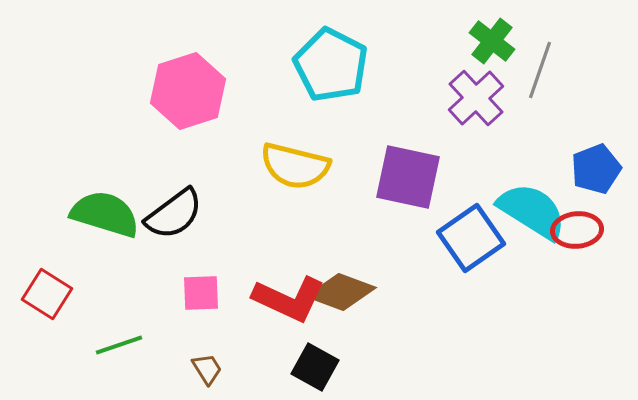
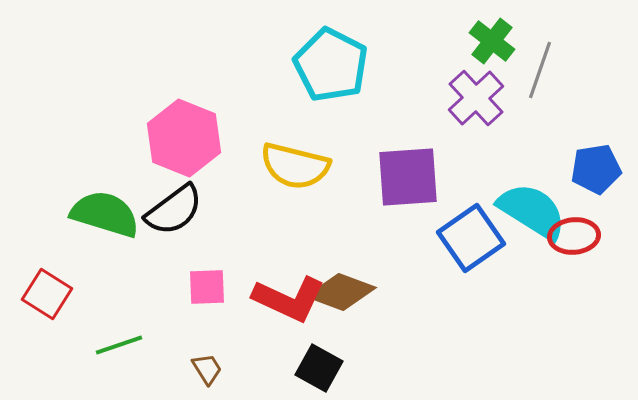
pink hexagon: moved 4 px left, 47 px down; rotated 20 degrees counterclockwise
blue pentagon: rotated 12 degrees clockwise
purple square: rotated 16 degrees counterclockwise
black semicircle: moved 4 px up
red ellipse: moved 3 px left, 6 px down
pink square: moved 6 px right, 6 px up
black square: moved 4 px right, 1 px down
